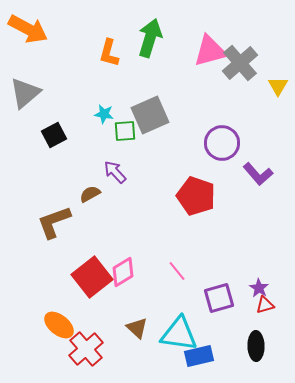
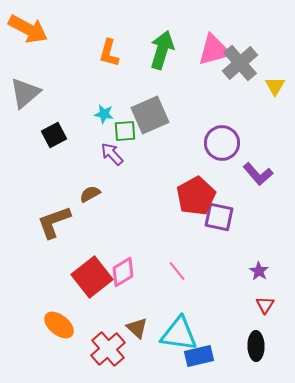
green arrow: moved 12 px right, 12 px down
pink triangle: moved 4 px right, 1 px up
yellow triangle: moved 3 px left
purple arrow: moved 3 px left, 18 px up
red pentagon: rotated 24 degrees clockwise
purple star: moved 17 px up
purple square: moved 81 px up; rotated 28 degrees clockwise
red triangle: rotated 42 degrees counterclockwise
red cross: moved 22 px right
